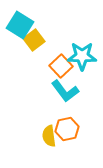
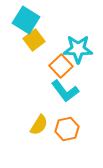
cyan square: moved 6 px right, 5 px up
cyan star: moved 4 px left, 7 px up
yellow semicircle: moved 10 px left, 11 px up; rotated 140 degrees counterclockwise
